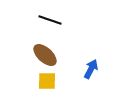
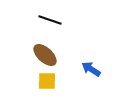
blue arrow: rotated 84 degrees counterclockwise
